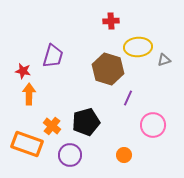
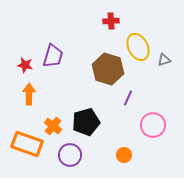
yellow ellipse: rotated 68 degrees clockwise
red star: moved 2 px right, 6 px up
orange cross: moved 1 px right
